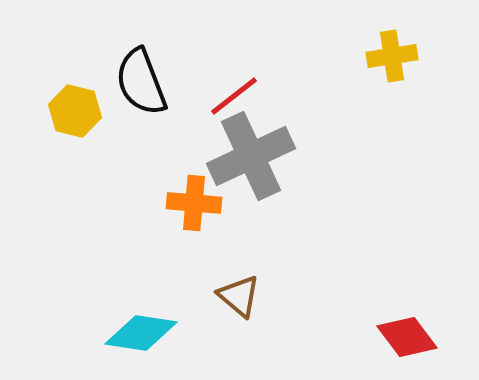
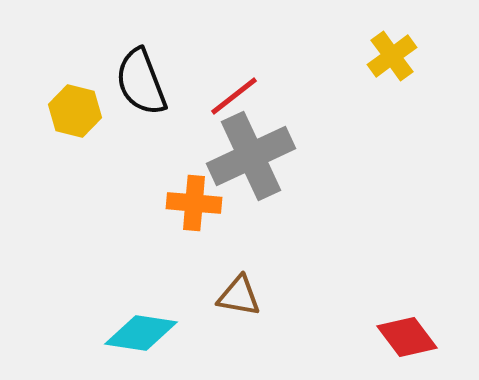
yellow cross: rotated 27 degrees counterclockwise
brown triangle: rotated 30 degrees counterclockwise
